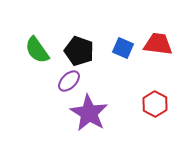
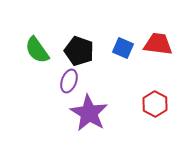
purple ellipse: rotated 25 degrees counterclockwise
